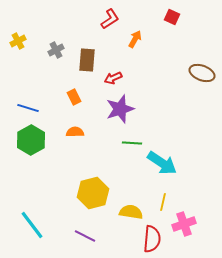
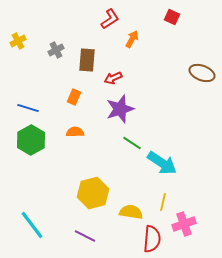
orange arrow: moved 3 px left
orange rectangle: rotated 49 degrees clockwise
green line: rotated 30 degrees clockwise
